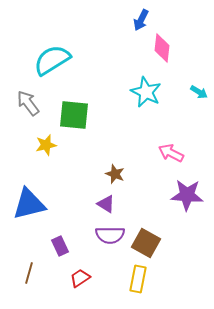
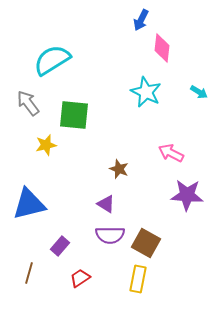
brown star: moved 4 px right, 5 px up
purple rectangle: rotated 66 degrees clockwise
